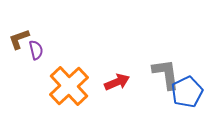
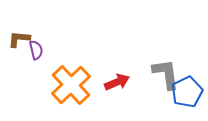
brown L-shape: rotated 25 degrees clockwise
orange cross: moved 2 px right, 1 px up
